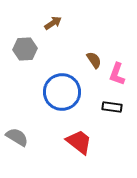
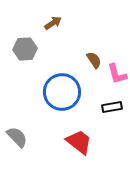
pink L-shape: rotated 35 degrees counterclockwise
black rectangle: rotated 18 degrees counterclockwise
gray semicircle: rotated 15 degrees clockwise
